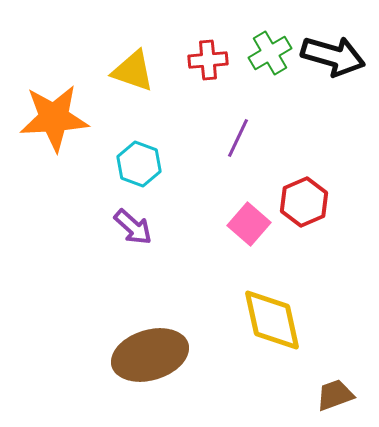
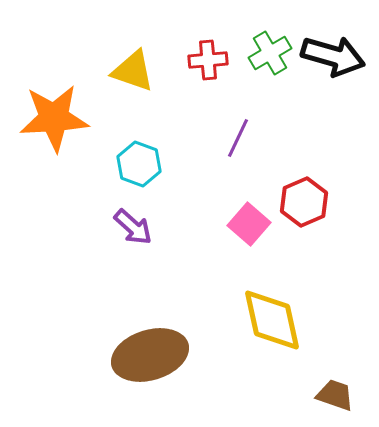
brown trapezoid: rotated 39 degrees clockwise
